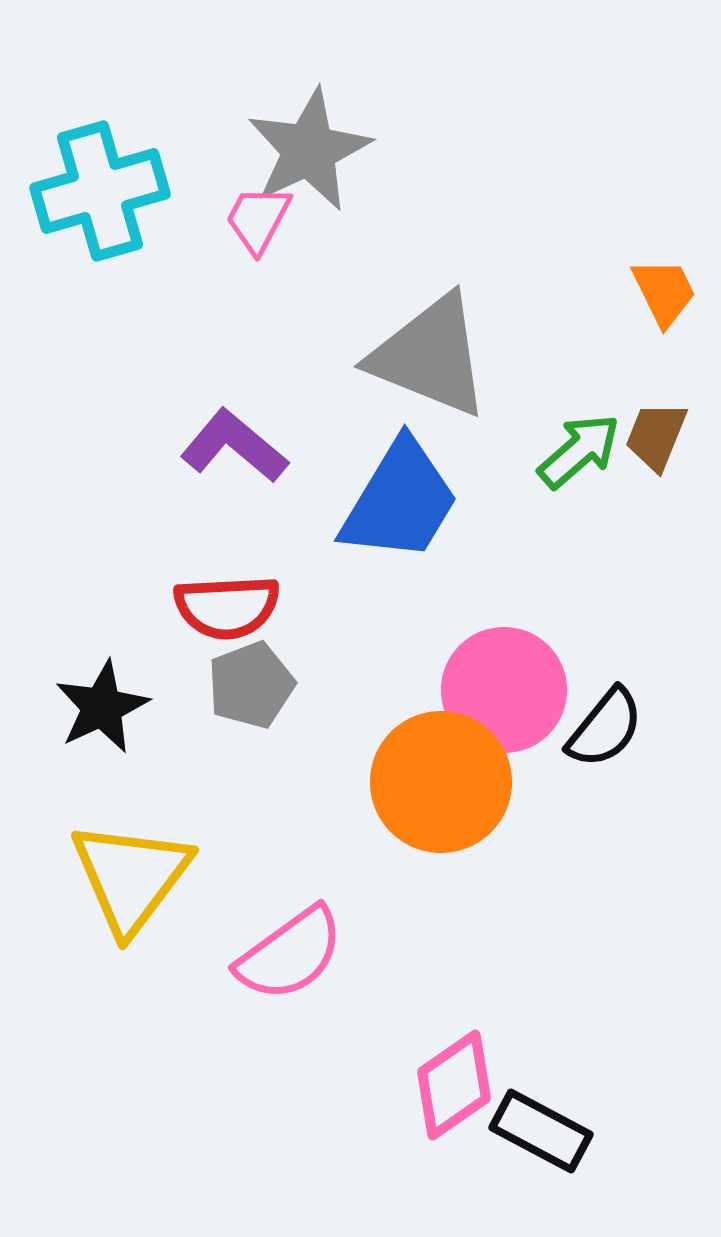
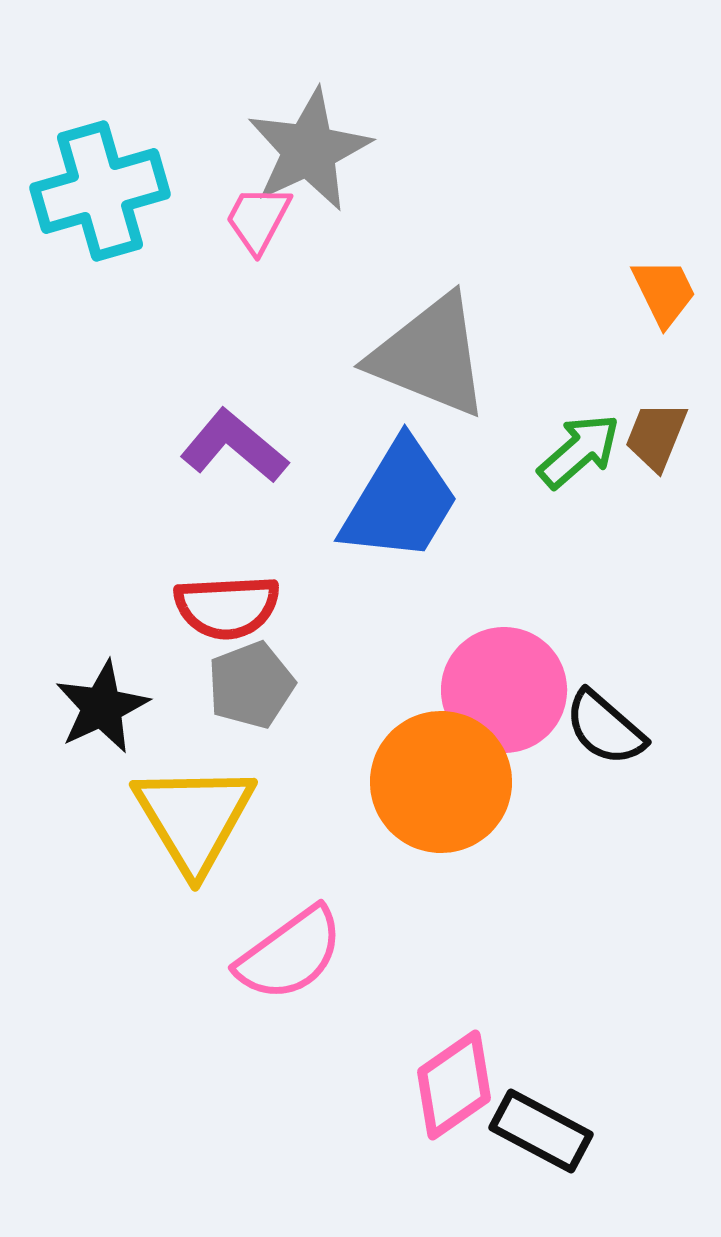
black semicircle: rotated 92 degrees clockwise
yellow triangle: moved 63 px right, 59 px up; rotated 8 degrees counterclockwise
